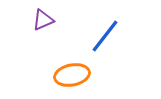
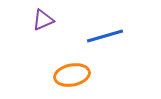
blue line: rotated 36 degrees clockwise
